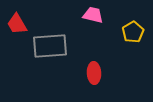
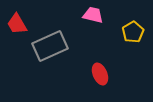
gray rectangle: rotated 20 degrees counterclockwise
red ellipse: moved 6 px right, 1 px down; rotated 20 degrees counterclockwise
